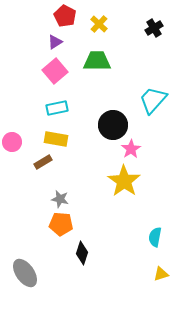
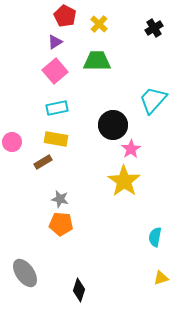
black diamond: moved 3 px left, 37 px down
yellow triangle: moved 4 px down
